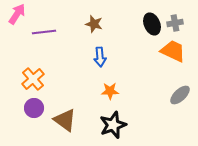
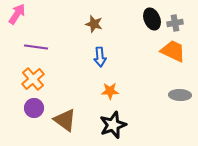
black ellipse: moved 5 px up
purple line: moved 8 px left, 15 px down; rotated 15 degrees clockwise
gray ellipse: rotated 45 degrees clockwise
